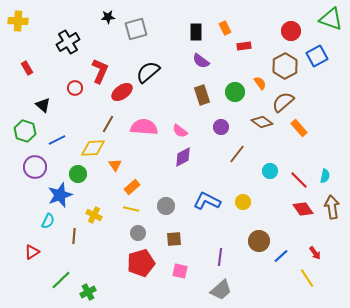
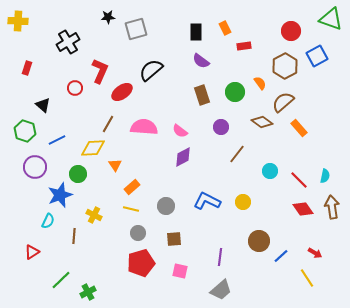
red rectangle at (27, 68): rotated 48 degrees clockwise
black semicircle at (148, 72): moved 3 px right, 2 px up
red arrow at (315, 253): rotated 24 degrees counterclockwise
